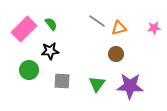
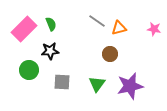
green semicircle: rotated 16 degrees clockwise
pink star: moved 1 px down; rotated 16 degrees clockwise
brown circle: moved 6 px left
gray square: moved 1 px down
purple star: rotated 16 degrees counterclockwise
